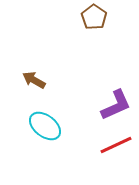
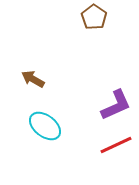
brown arrow: moved 1 px left, 1 px up
